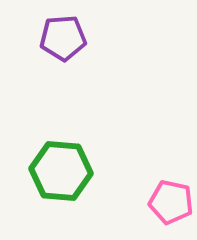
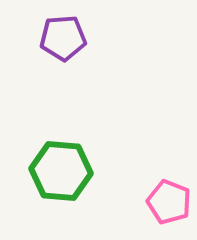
pink pentagon: moved 2 px left; rotated 9 degrees clockwise
